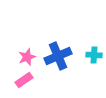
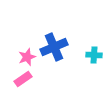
blue cross: moved 4 px left, 9 px up
pink rectangle: moved 1 px left, 1 px up
